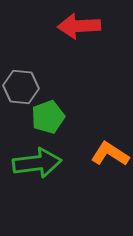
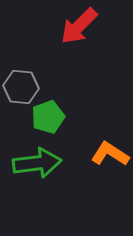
red arrow: rotated 42 degrees counterclockwise
